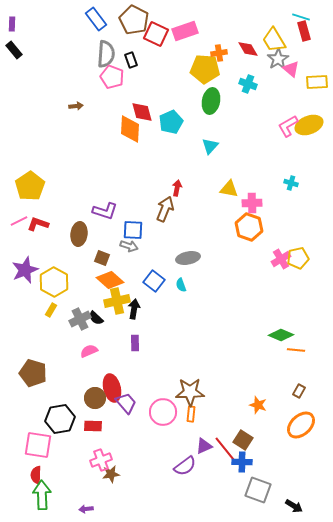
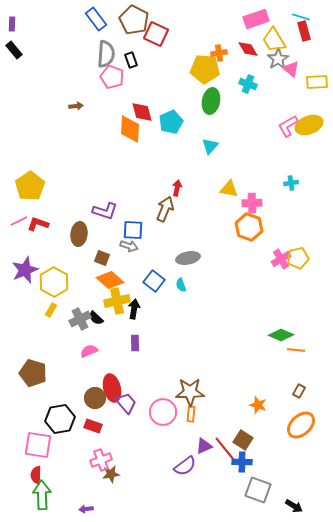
pink rectangle at (185, 31): moved 71 px right, 12 px up
cyan cross at (291, 183): rotated 24 degrees counterclockwise
red rectangle at (93, 426): rotated 18 degrees clockwise
